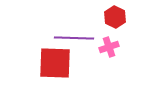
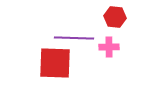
red hexagon: rotated 20 degrees counterclockwise
pink cross: rotated 18 degrees clockwise
